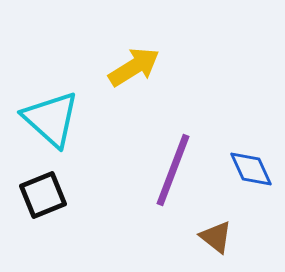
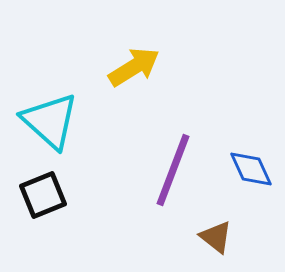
cyan triangle: moved 1 px left, 2 px down
